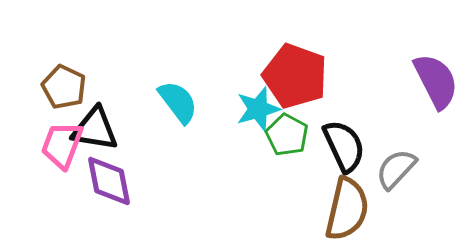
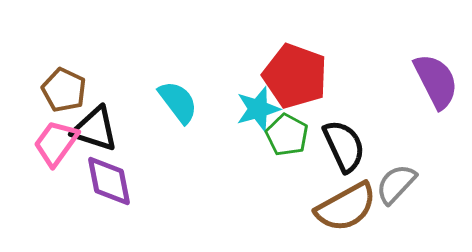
brown pentagon: moved 3 px down
black triangle: rotated 9 degrees clockwise
pink trapezoid: moved 6 px left, 2 px up; rotated 15 degrees clockwise
gray semicircle: moved 15 px down
brown semicircle: moved 1 px left, 2 px up; rotated 48 degrees clockwise
